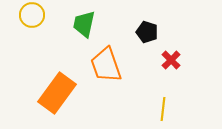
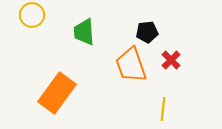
green trapezoid: moved 8 px down; rotated 16 degrees counterclockwise
black pentagon: rotated 25 degrees counterclockwise
orange trapezoid: moved 25 px right
